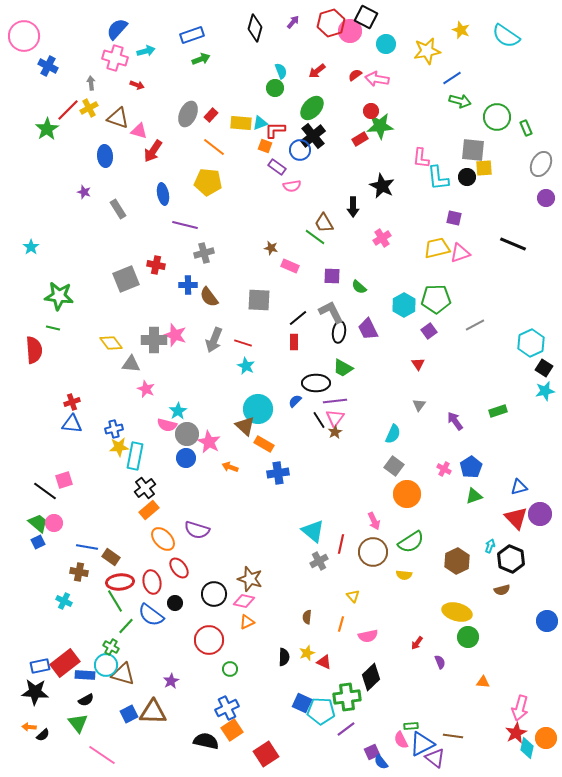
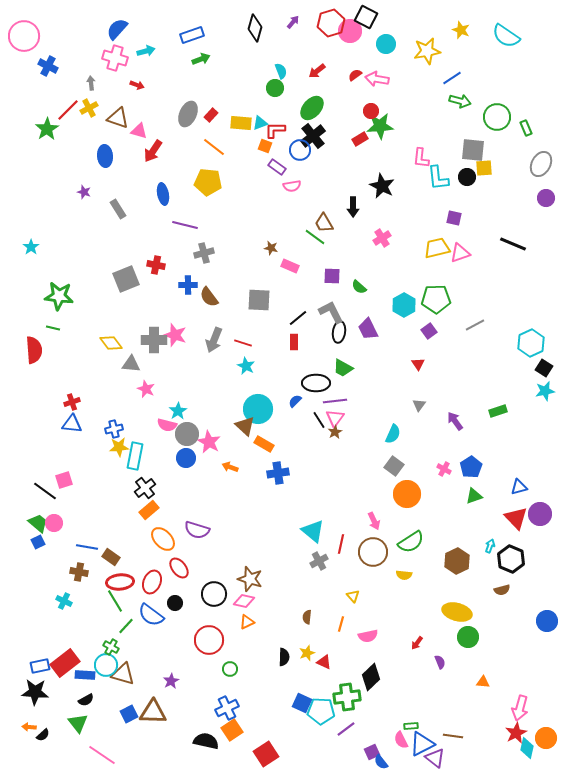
red ellipse at (152, 582): rotated 35 degrees clockwise
